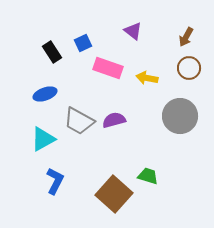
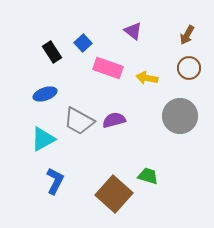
brown arrow: moved 1 px right, 2 px up
blue square: rotated 18 degrees counterclockwise
